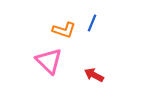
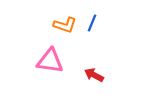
orange L-shape: moved 1 px right, 5 px up
pink triangle: moved 1 px right; rotated 36 degrees counterclockwise
